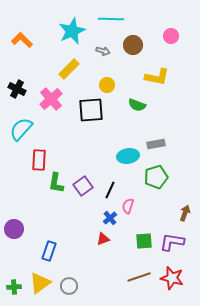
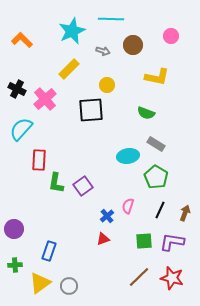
pink cross: moved 6 px left
green semicircle: moved 9 px right, 8 px down
gray rectangle: rotated 42 degrees clockwise
green pentagon: rotated 25 degrees counterclockwise
black line: moved 50 px right, 20 px down
blue cross: moved 3 px left, 2 px up
brown line: rotated 25 degrees counterclockwise
green cross: moved 1 px right, 22 px up
